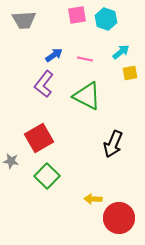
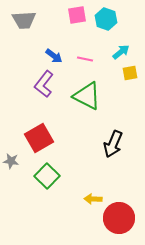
blue arrow: moved 1 px down; rotated 72 degrees clockwise
